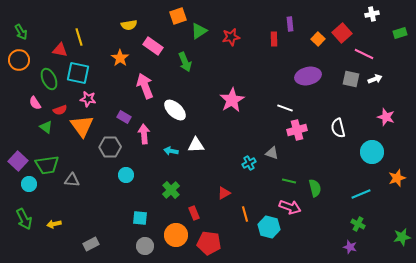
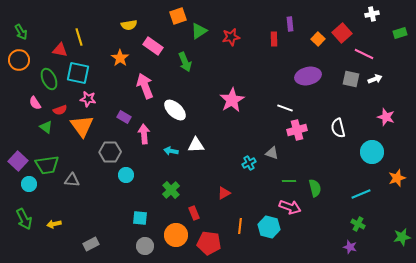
gray hexagon at (110, 147): moved 5 px down
green line at (289, 181): rotated 16 degrees counterclockwise
orange line at (245, 214): moved 5 px left, 12 px down; rotated 21 degrees clockwise
